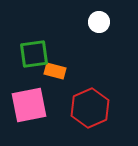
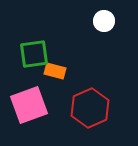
white circle: moved 5 px right, 1 px up
pink square: rotated 9 degrees counterclockwise
